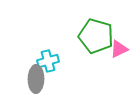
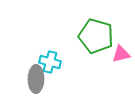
pink triangle: moved 2 px right, 5 px down; rotated 12 degrees clockwise
cyan cross: moved 2 px right, 1 px down; rotated 30 degrees clockwise
